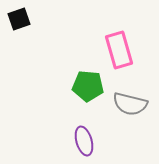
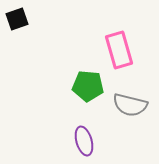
black square: moved 2 px left
gray semicircle: moved 1 px down
